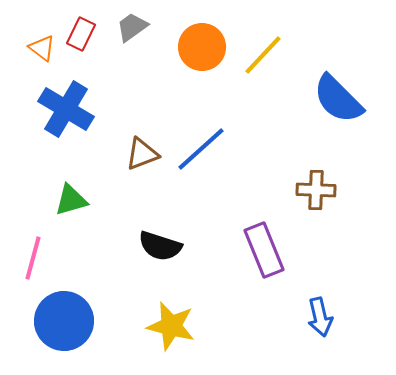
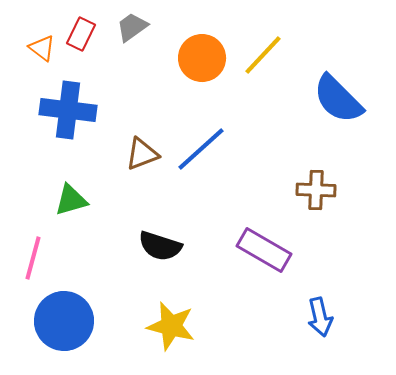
orange circle: moved 11 px down
blue cross: moved 2 px right, 1 px down; rotated 24 degrees counterclockwise
purple rectangle: rotated 38 degrees counterclockwise
